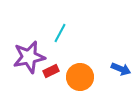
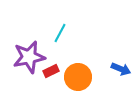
orange circle: moved 2 px left
